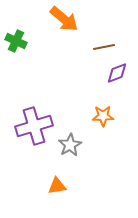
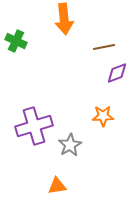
orange arrow: rotated 44 degrees clockwise
